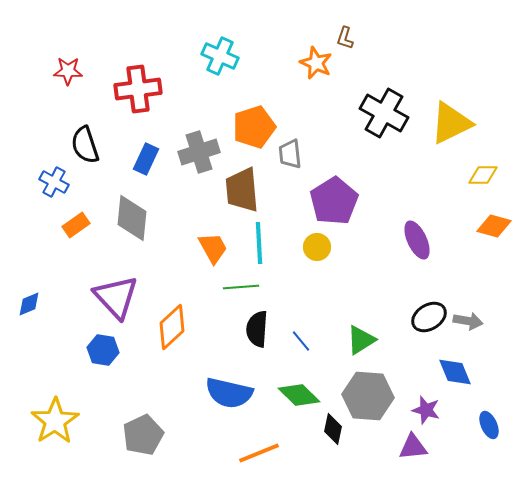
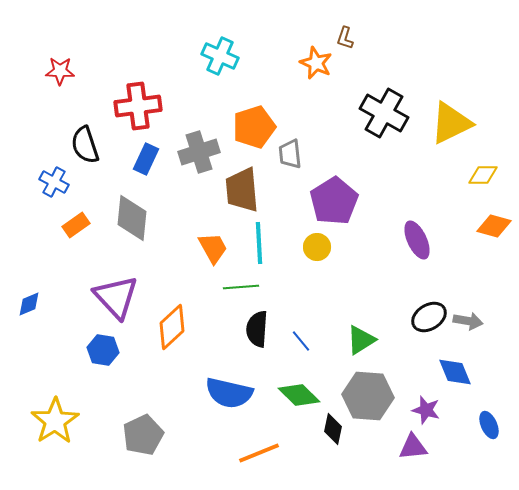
red star at (68, 71): moved 8 px left
red cross at (138, 89): moved 17 px down
